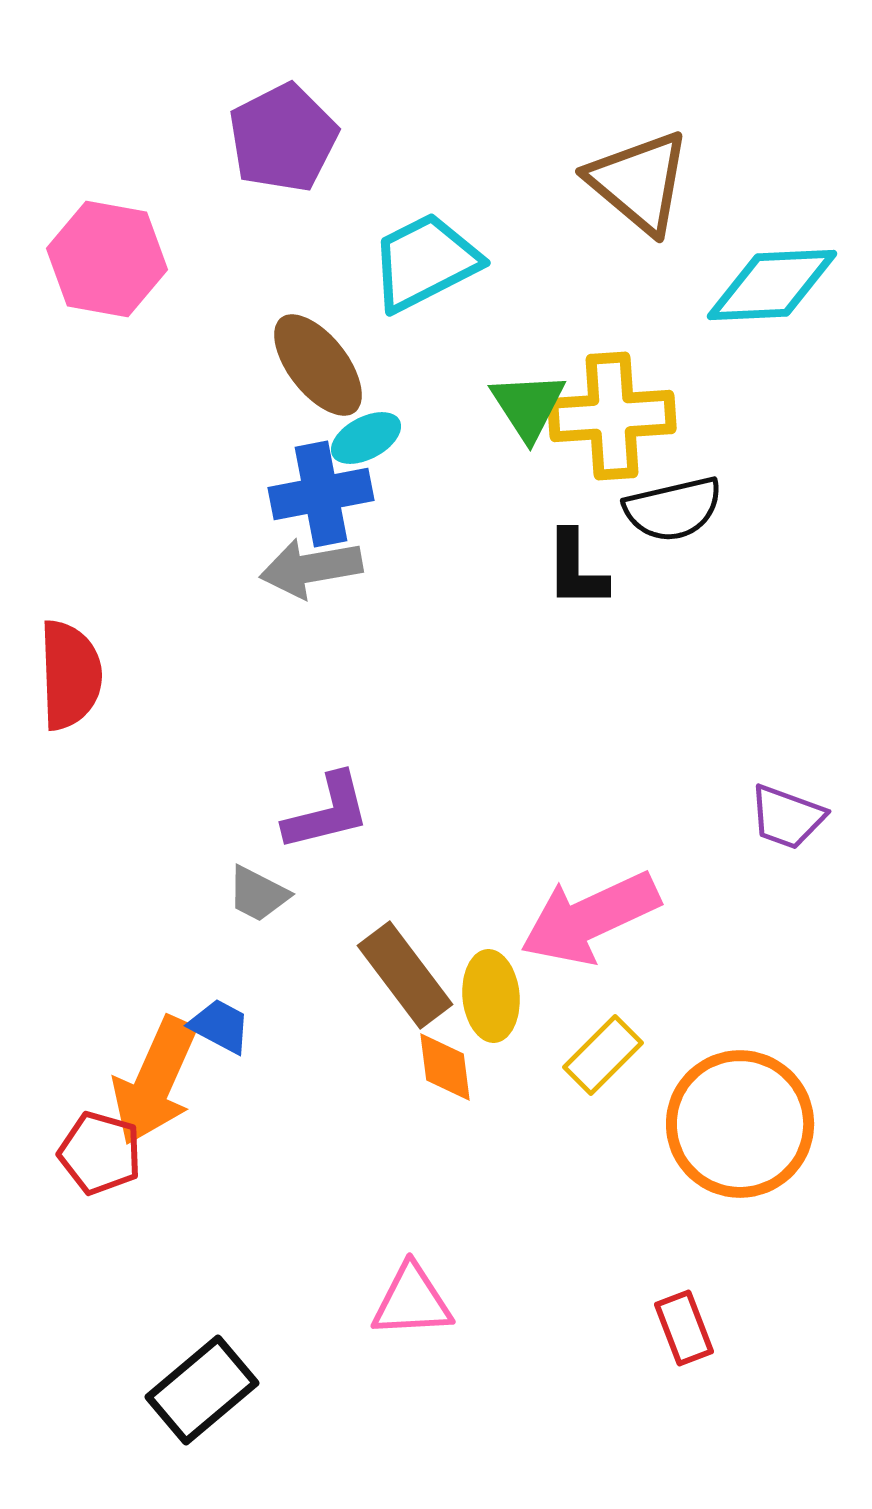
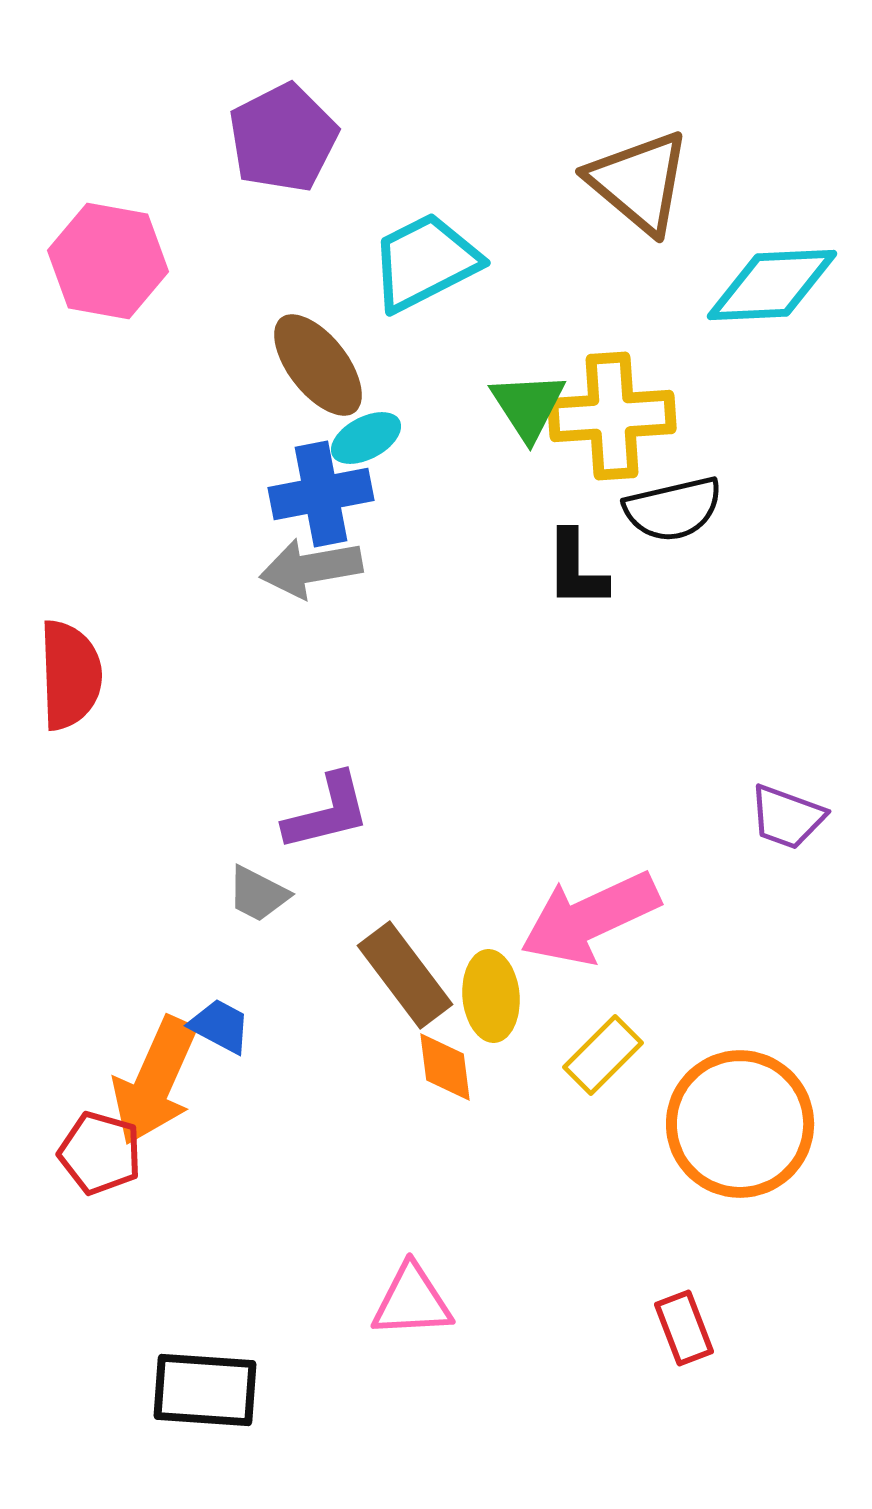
pink hexagon: moved 1 px right, 2 px down
black rectangle: moved 3 px right; rotated 44 degrees clockwise
